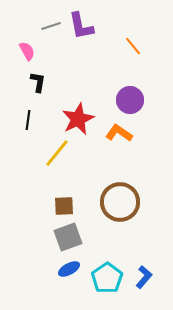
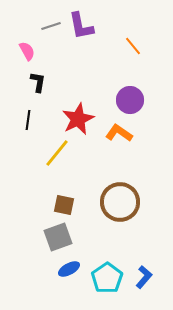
brown square: moved 1 px up; rotated 15 degrees clockwise
gray square: moved 10 px left
